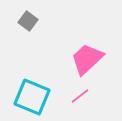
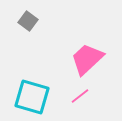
cyan square: rotated 6 degrees counterclockwise
